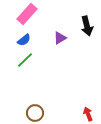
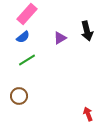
black arrow: moved 5 px down
blue semicircle: moved 1 px left, 3 px up
green line: moved 2 px right; rotated 12 degrees clockwise
brown circle: moved 16 px left, 17 px up
